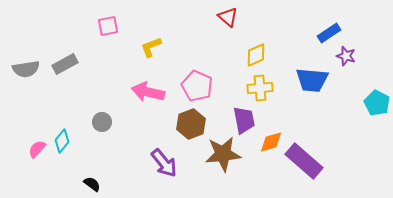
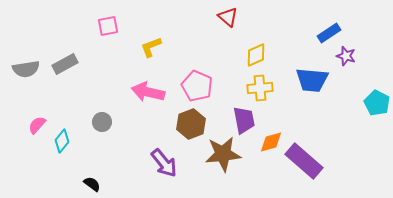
pink semicircle: moved 24 px up
